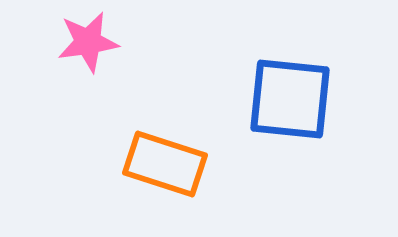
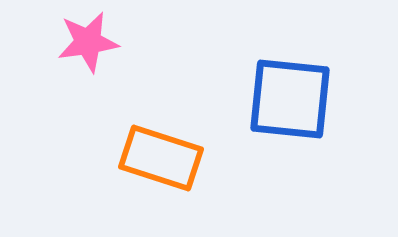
orange rectangle: moved 4 px left, 6 px up
